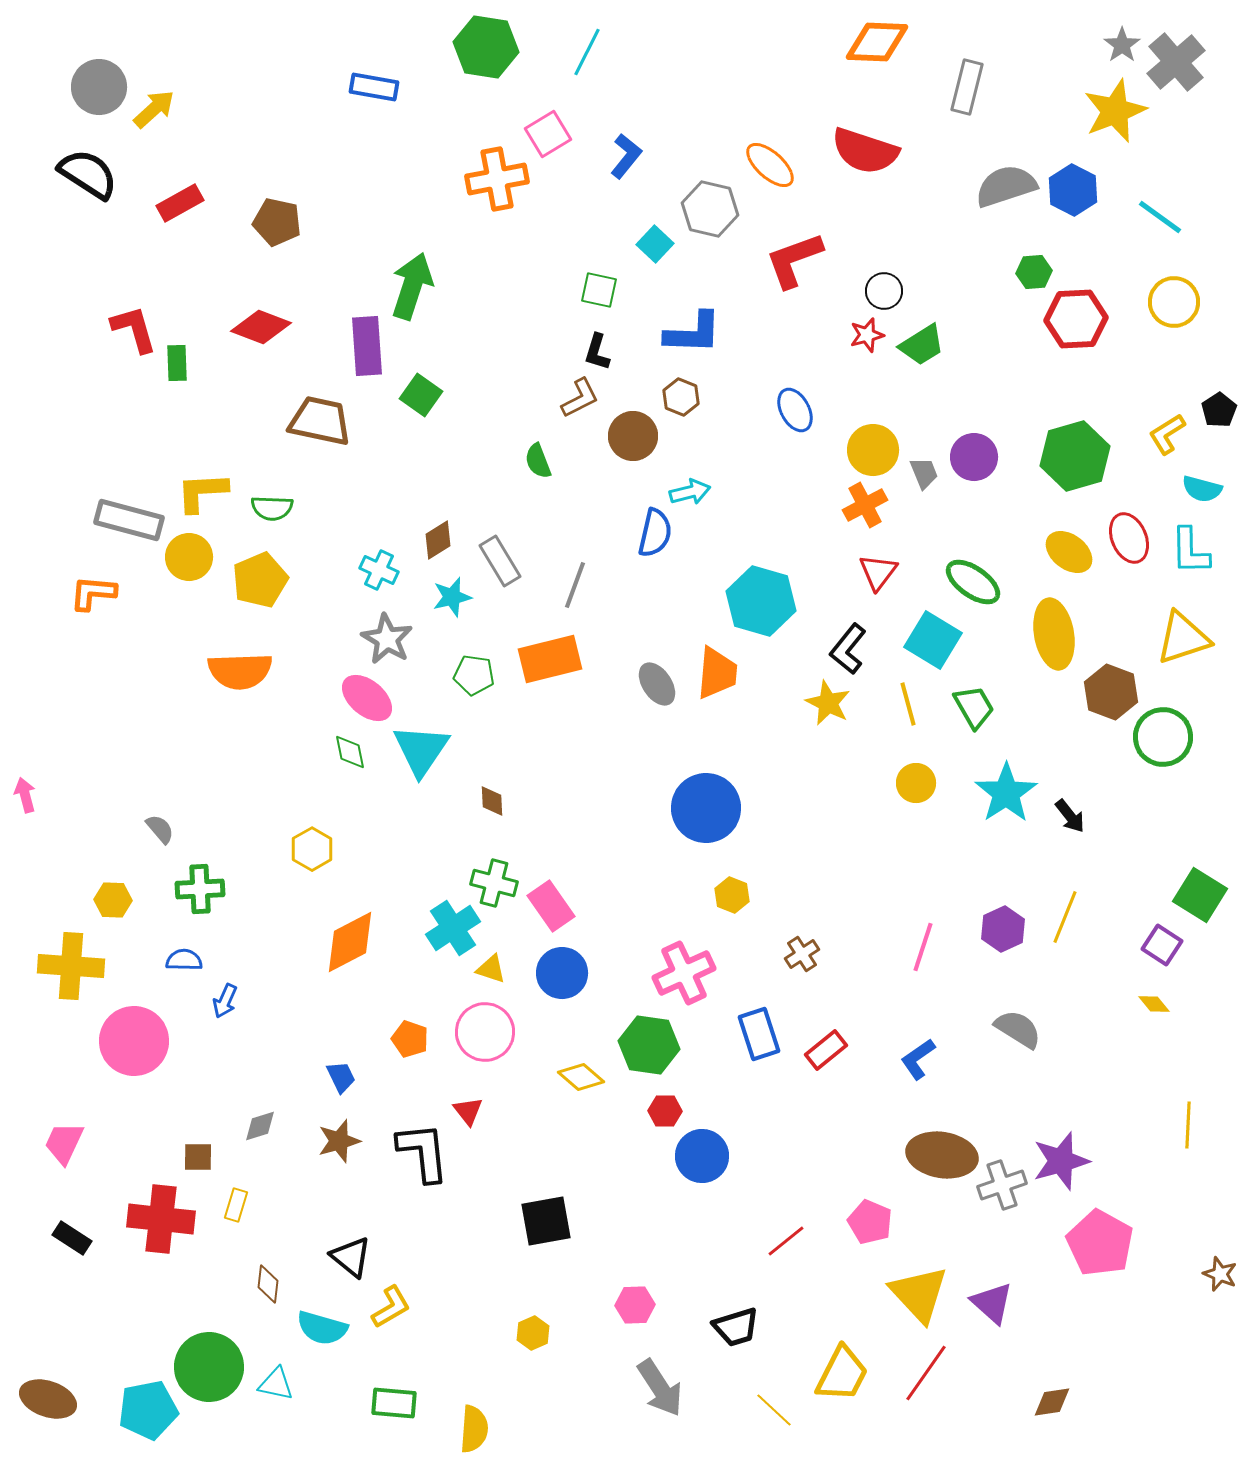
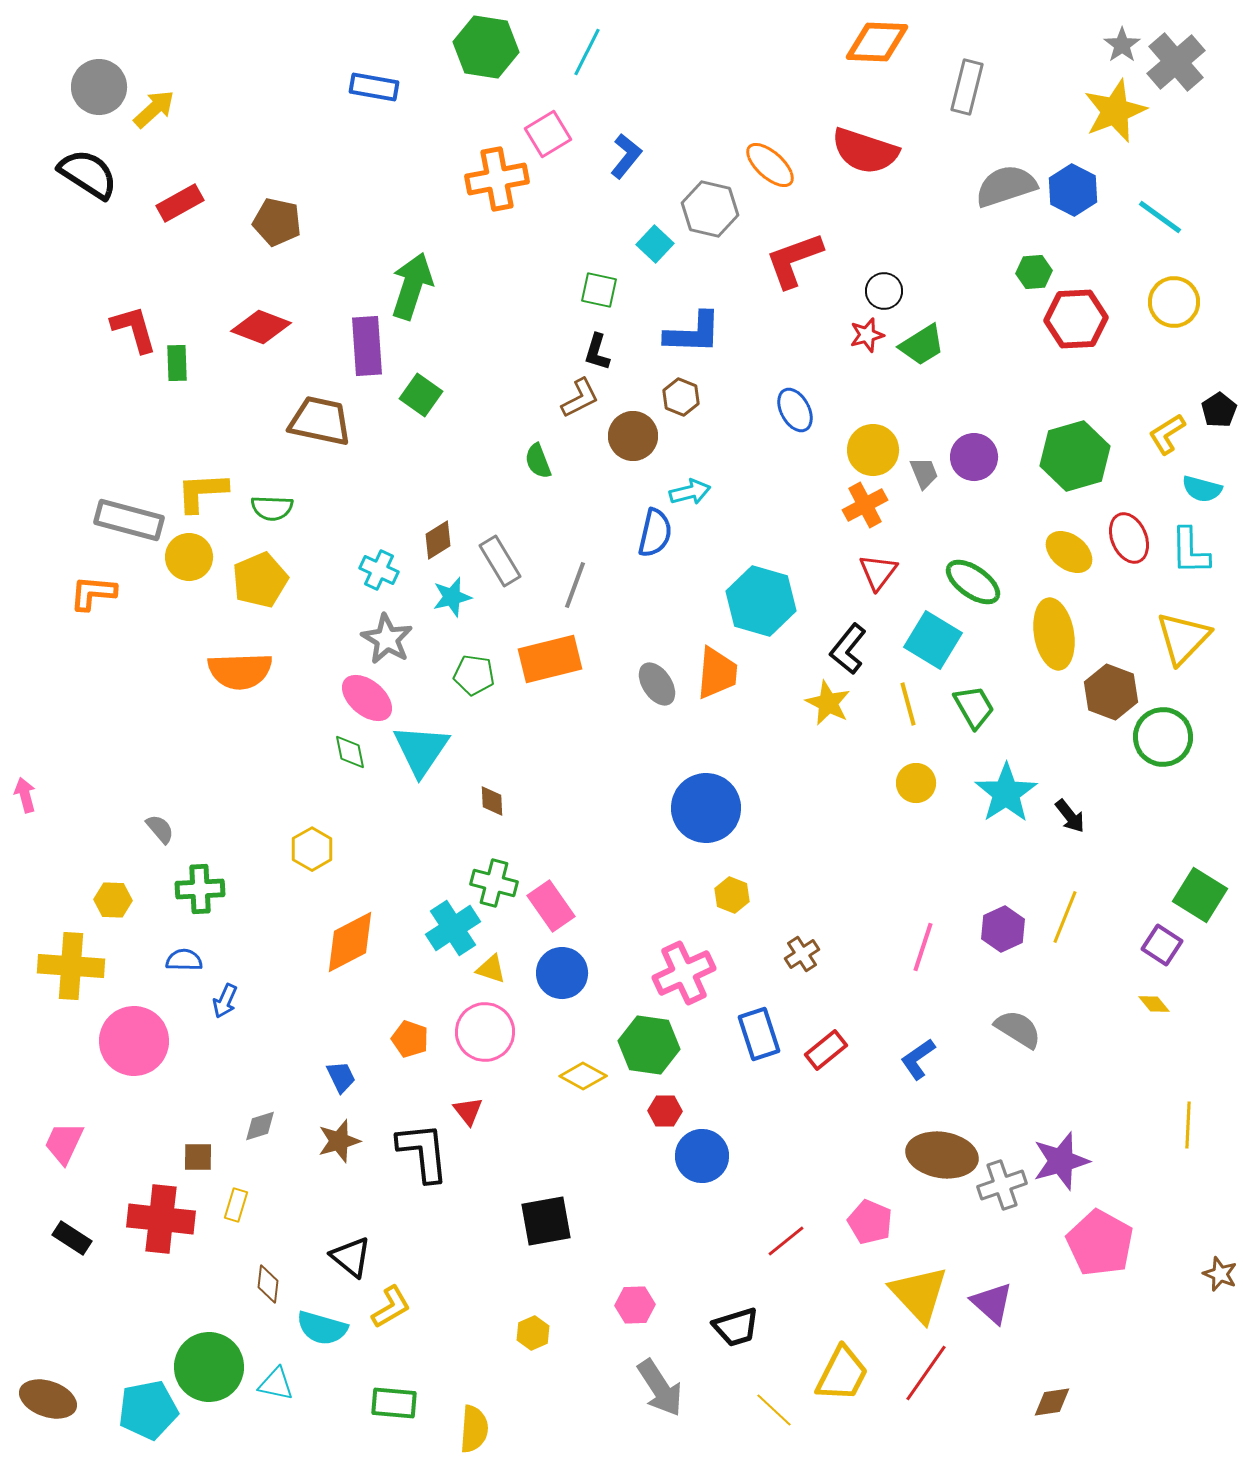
yellow triangle at (1183, 638): rotated 28 degrees counterclockwise
yellow diamond at (581, 1077): moved 2 px right, 1 px up; rotated 12 degrees counterclockwise
